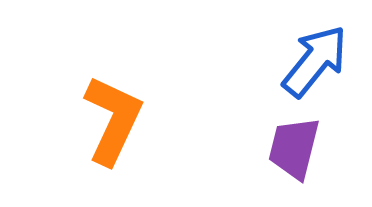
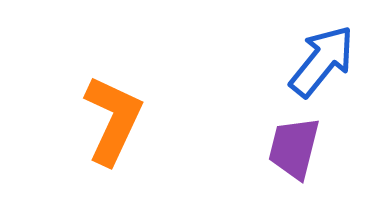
blue arrow: moved 7 px right
